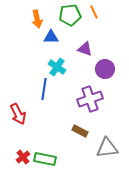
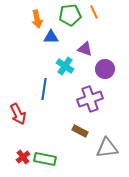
cyan cross: moved 8 px right, 1 px up
